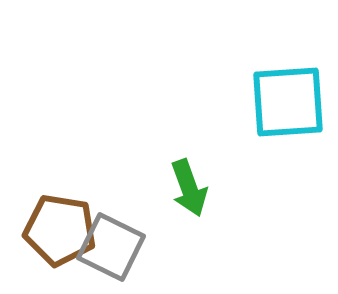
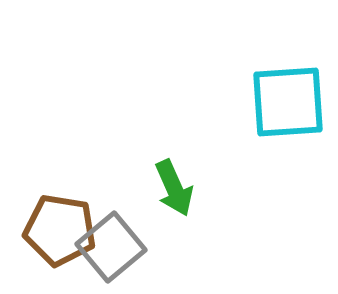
green arrow: moved 15 px left; rotated 4 degrees counterclockwise
gray square: rotated 24 degrees clockwise
